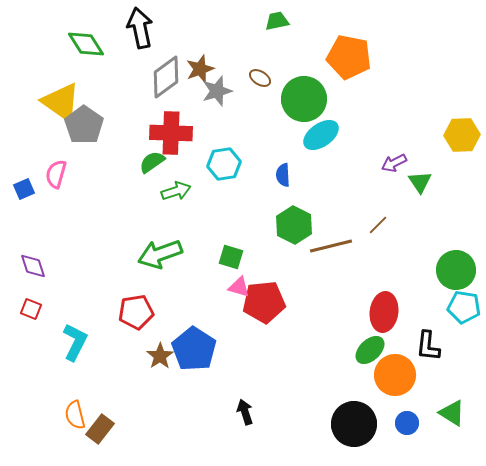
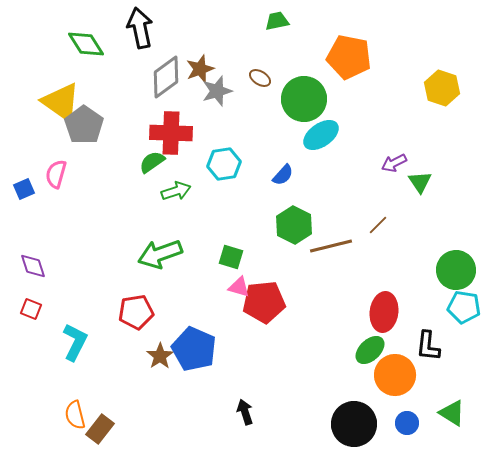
yellow hexagon at (462, 135): moved 20 px left, 47 px up; rotated 20 degrees clockwise
blue semicircle at (283, 175): rotated 135 degrees counterclockwise
blue pentagon at (194, 349): rotated 9 degrees counterclockwise
